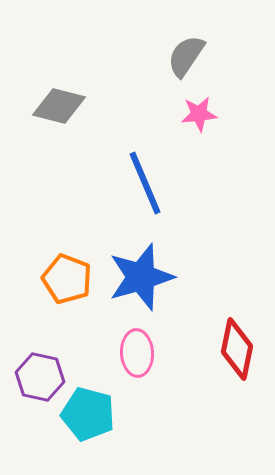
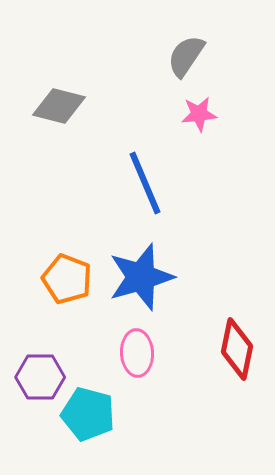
purple hexagon: rotated 12 degrees counterclockwise
